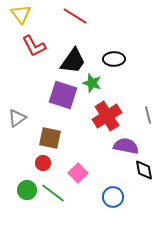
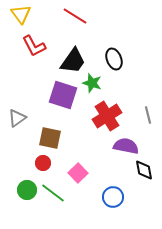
black ellipse: rotated 70 degrees clockwise
